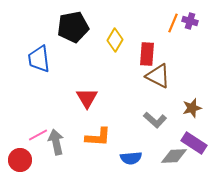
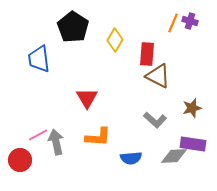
black pentagon: rotated 28 degrees counterclockwise
purple rectangle: moved 1 px left, 1 px down; rotated 25 degrees counterclockwise
